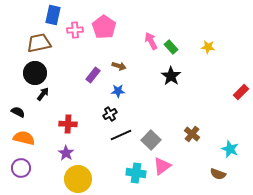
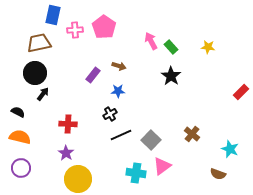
orange semicircle: moved 4 px left, 1 px up
